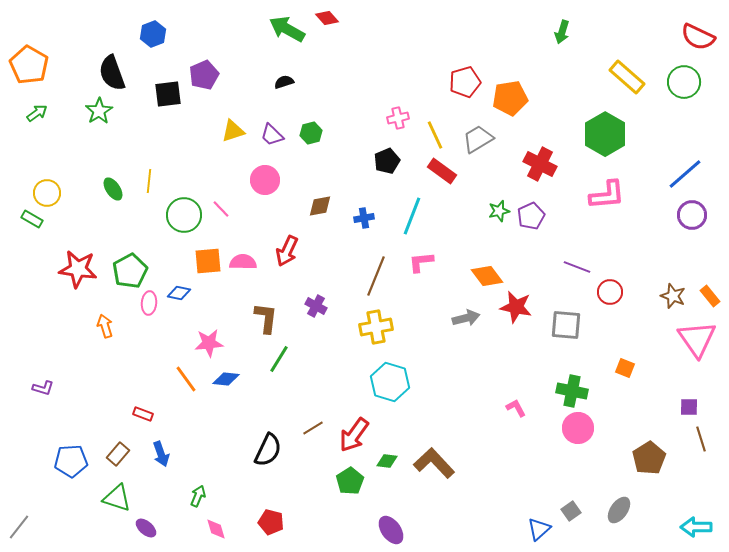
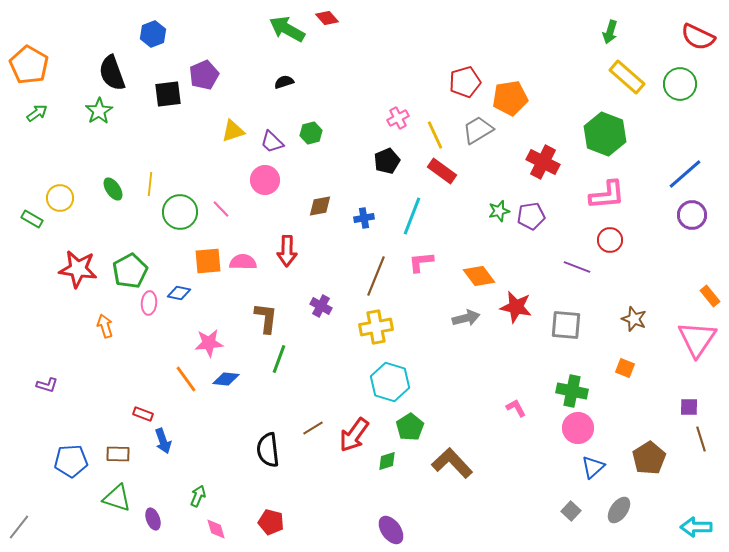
green arrow at (562, 32): moved 48 px right
green circle at (684, 82): moved 4 px left, 2 px down
pink cross at (398, 118): rotated 15 degrees counterclockwise
green hexagon at (605, 134): rotated 9 degrees counterclockwise
purple trapezoid at (272, 135): moved 7 px down
gray trapezoid at (478, 139): moved 9 px up
red cross at (540, 164): moved 3 px right, 2 px up
yellow line at (149, 181): moved 1 px right, 3 px down
yellow circle at (47, 193): moved 13 px right, 5 px down
green circle at (184, 215): moved 4 px left, 3 px up
purple pentagon at (531, 216): rotated 16 degrees clockwise
red arrow at (287, 251): rotated 24 degrees counterclockwise
orange diamond at (487, 276): moved 8 px left
red circle at (610, 292): moved 52 px up
brown star at (673, 296): moved 39 px left, 23 px down
purple cross at (316, 306): moved 5 px right
pink triangle at (697, 339): rotated 9 degrees clockwise
green line at (279, 359): rotated 12 degrees counterclockwise
purple L-shape at (43, 388): moved 4 px right, 3 px up
black semicircle at (268, 450): rotated 148 degrees clockwise
brown rectangle at (118, 454): rotated 50 degrees clockwise
blue arrow at (161, 454): moved 2 px right, 13 px up
green diamond at (387, 461): rotated 25 degrees counterclockwise
brown L-shape at (434, 463): moved 18 px right
green pentagon at (350, 481): moved 60 px right, 54 px up
gray square at (571, 511): rotated 12 degrees counterclockwise
purple ellipse at (146, 528): moved 7 px right, 9 px up; rotated 30 degrees clockwise
blue triangle at (539, 529): moved 54 px right, 62 px up
